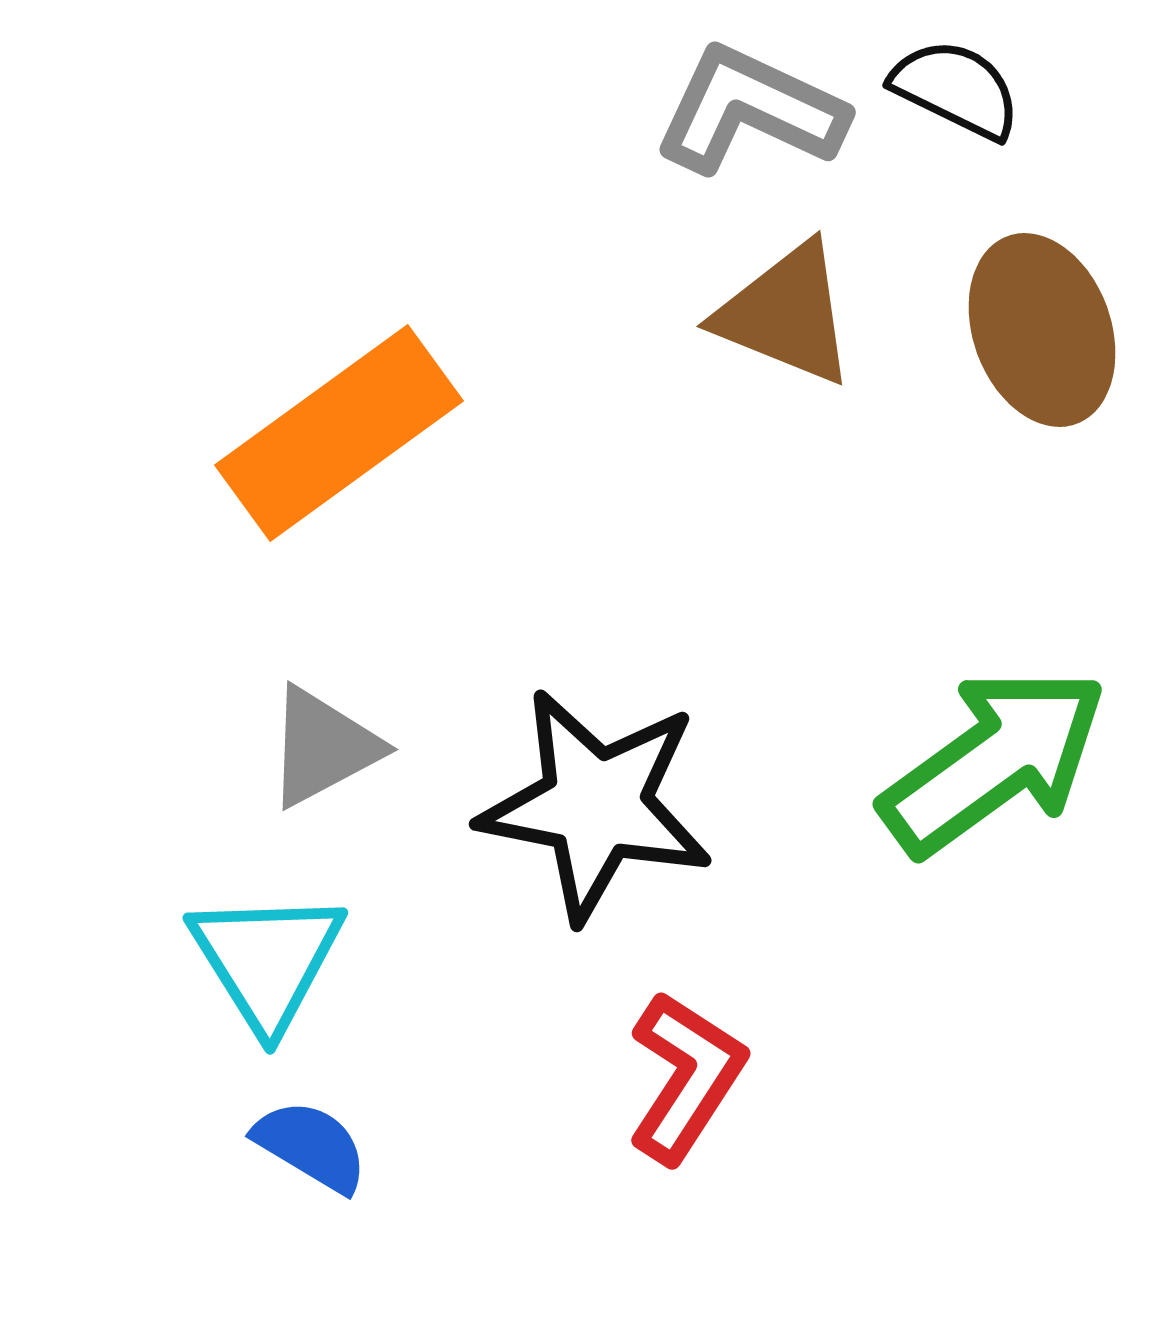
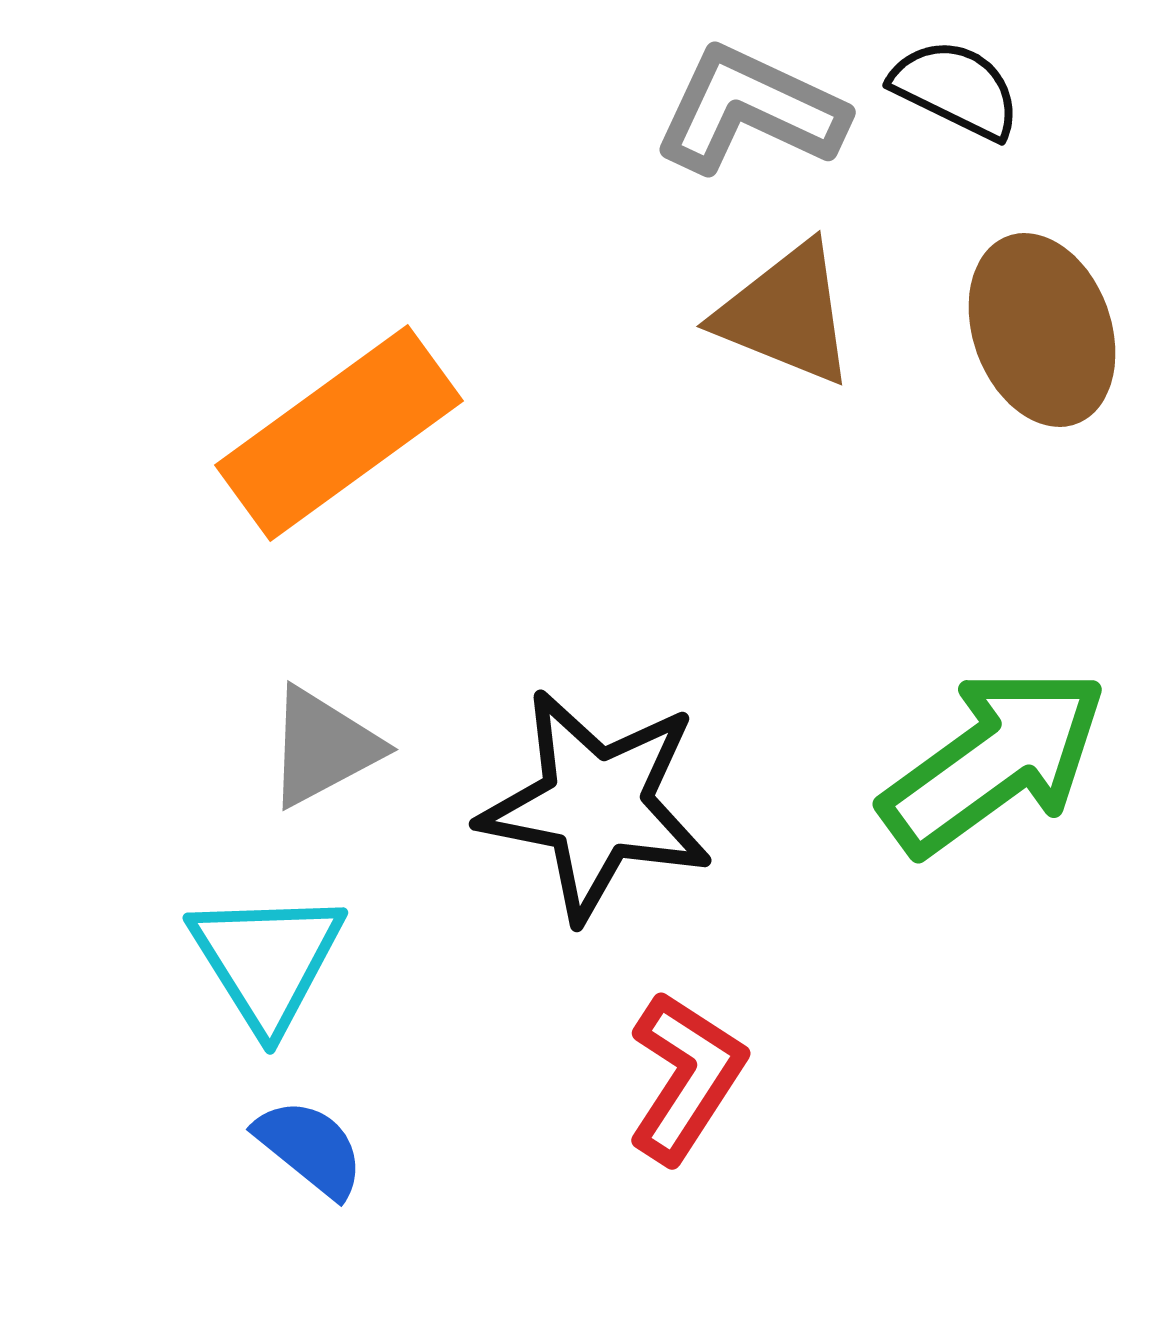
blue semicircle: moved 1 px left, 2 px down; rotated 8 degrees clockwise
